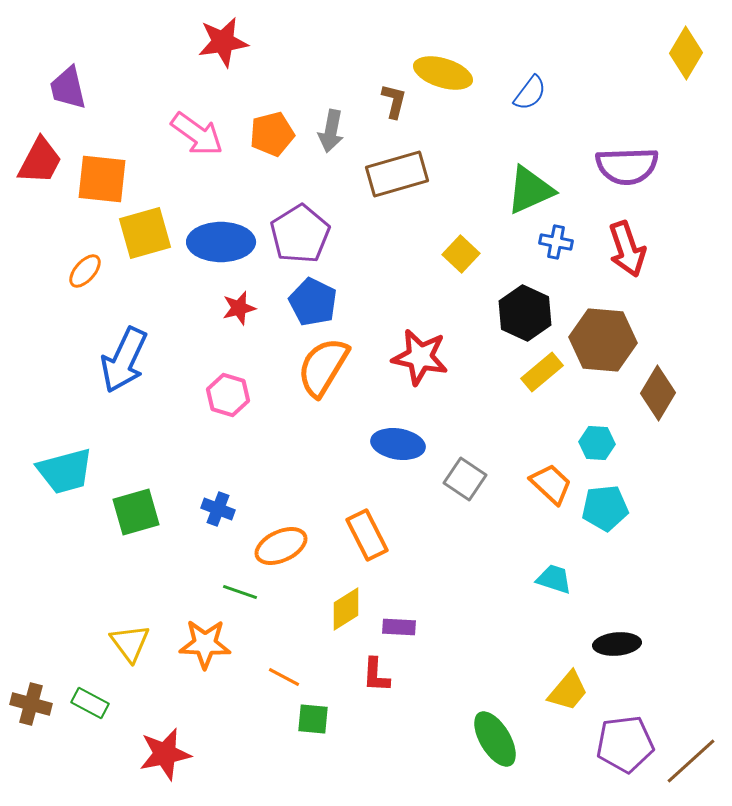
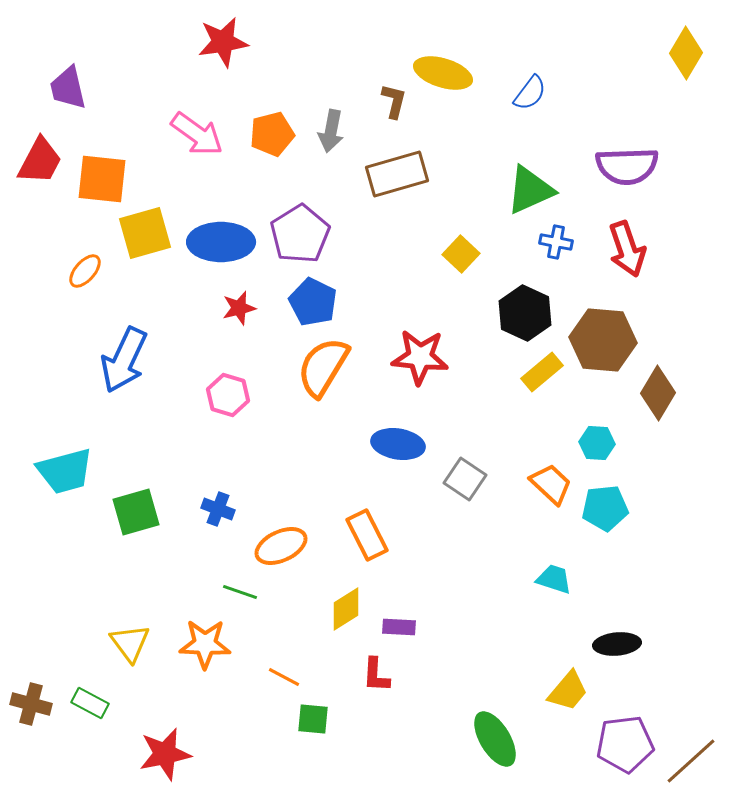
red star at (420, 357): rotated 6 degrees counterclockwise
